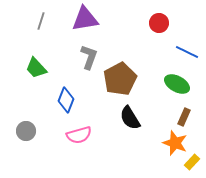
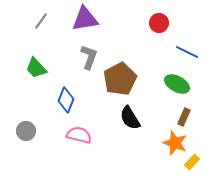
gray line: rotated 18 degrees clockwise
pink semicircle: rotated 150 degrees counterclockwise
